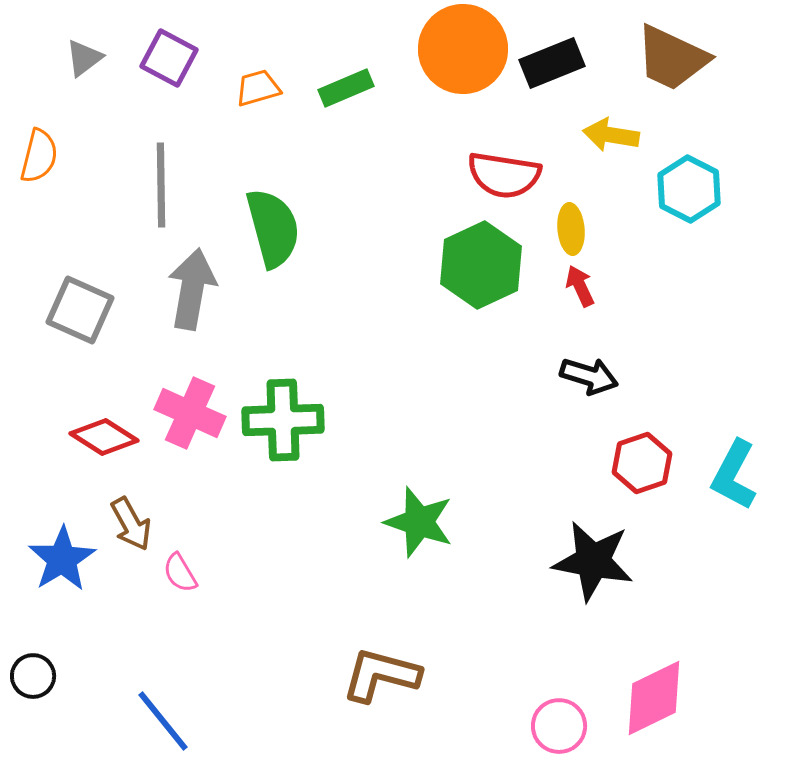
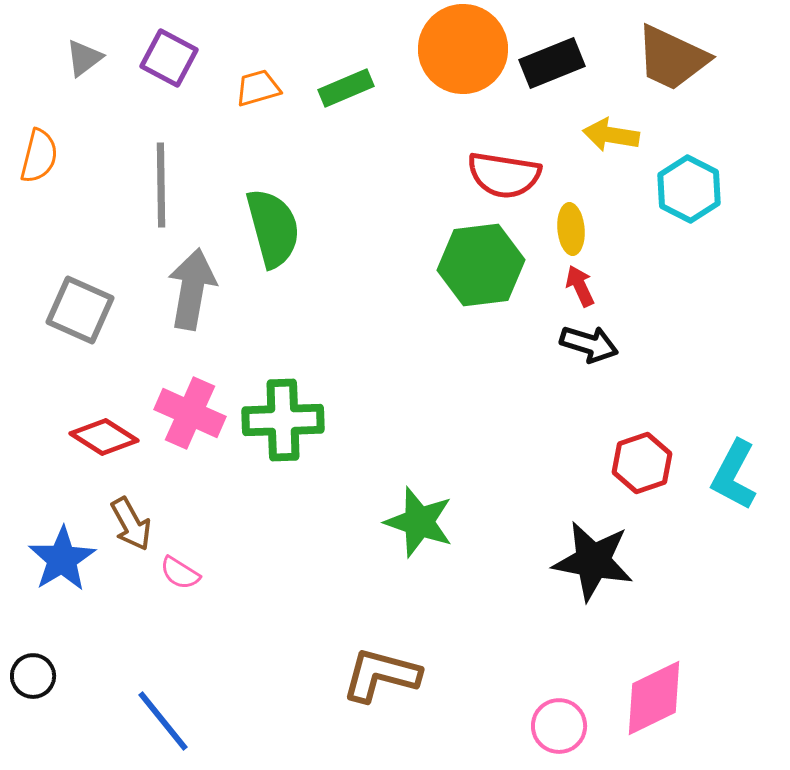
green hexagon: rotated 18 degrees clockwise
black arrow: moved 32 px up
pink semicircle: rotated 27 degrees counterclockwise
